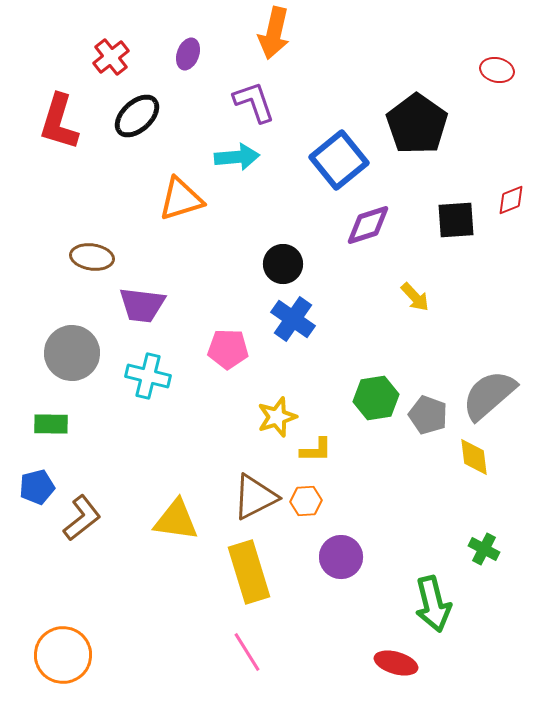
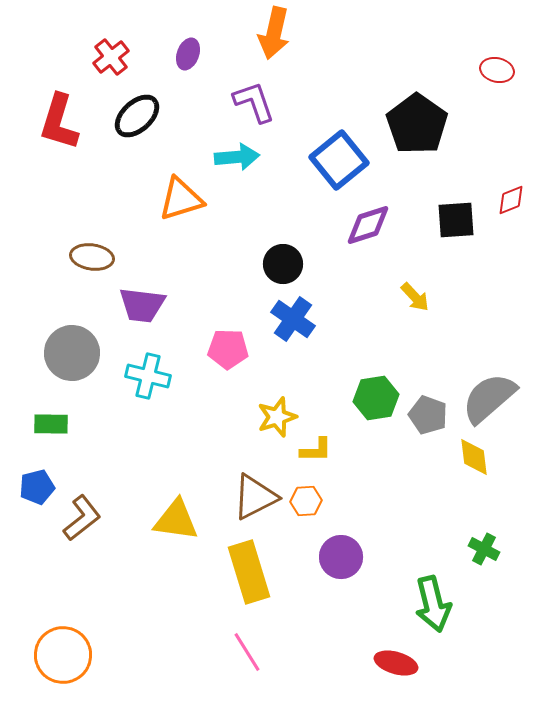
gray semicircle at (489, 395): moved 3 px down
